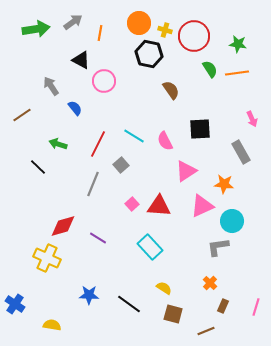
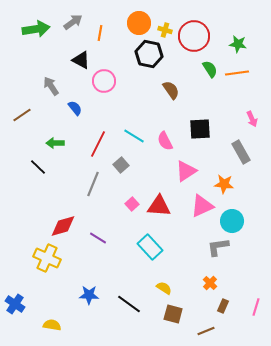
green arrow at (58, 144): moved 3 px left, 1 px up; rotated 18 degrees counterclockwise
